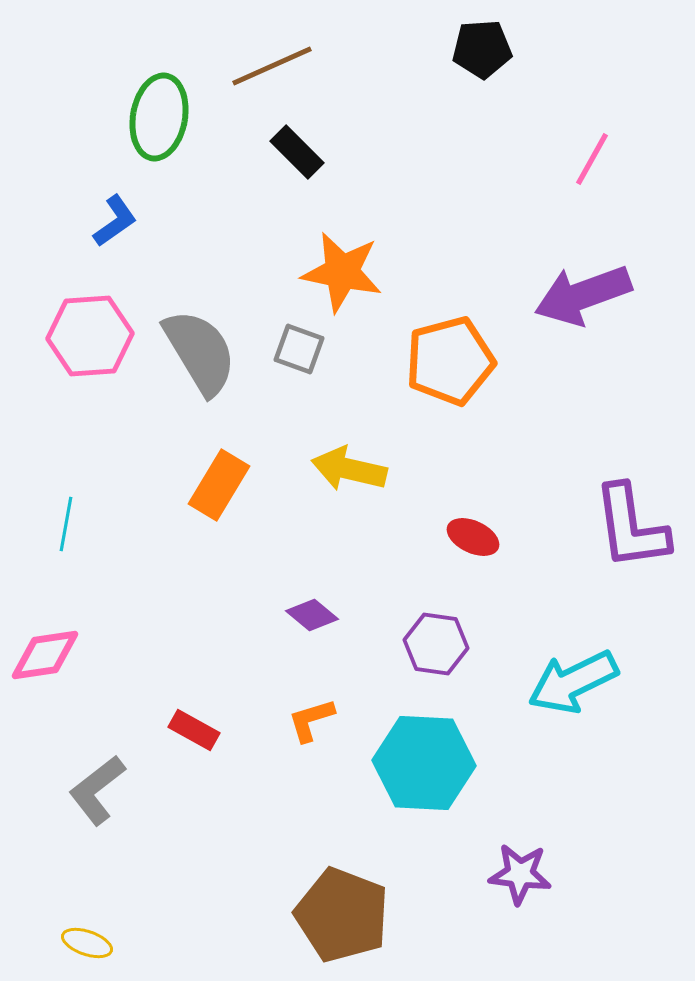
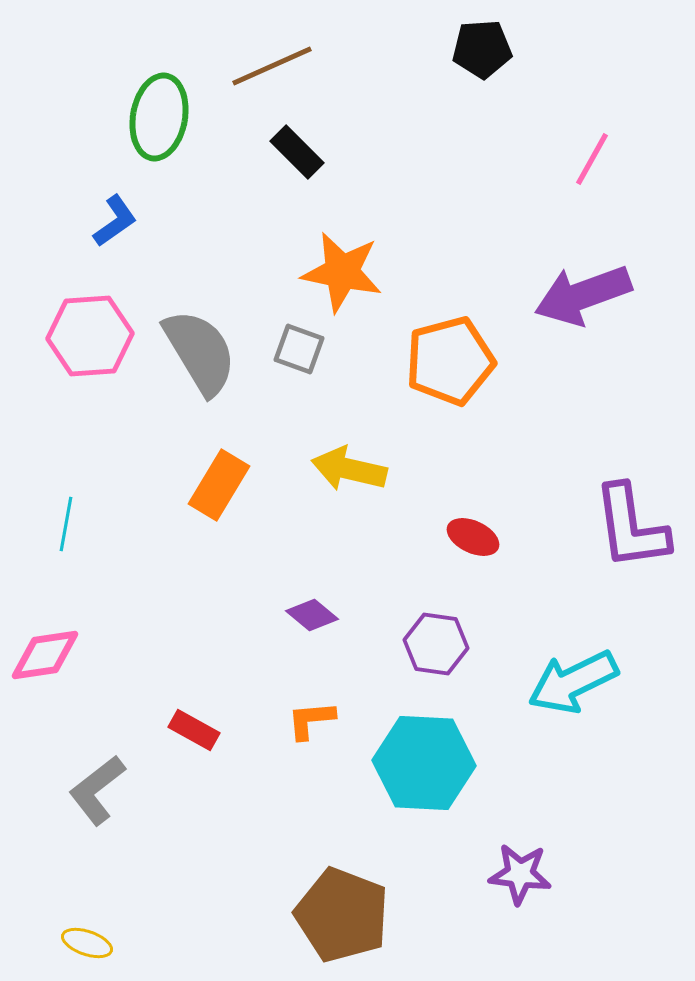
orange L-shape: rotated 12 degrees clockwise
